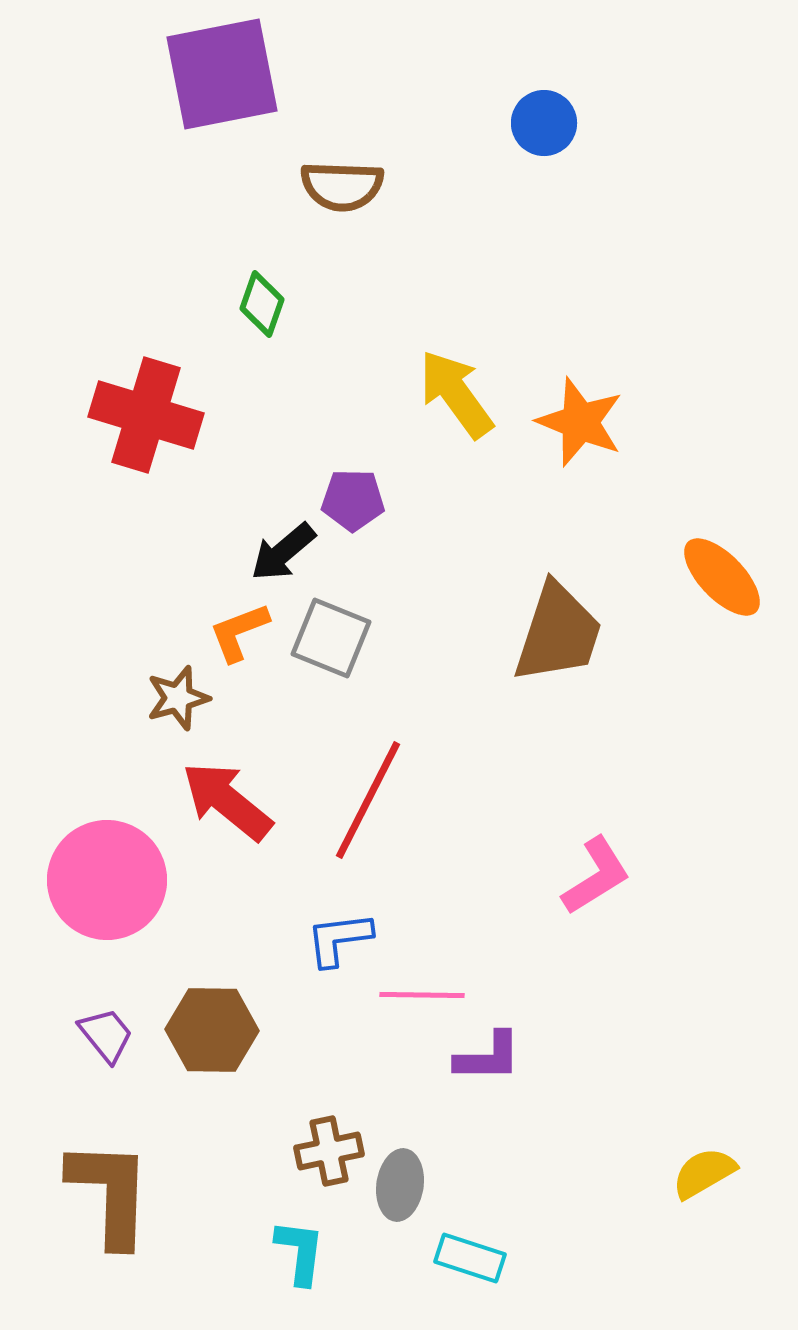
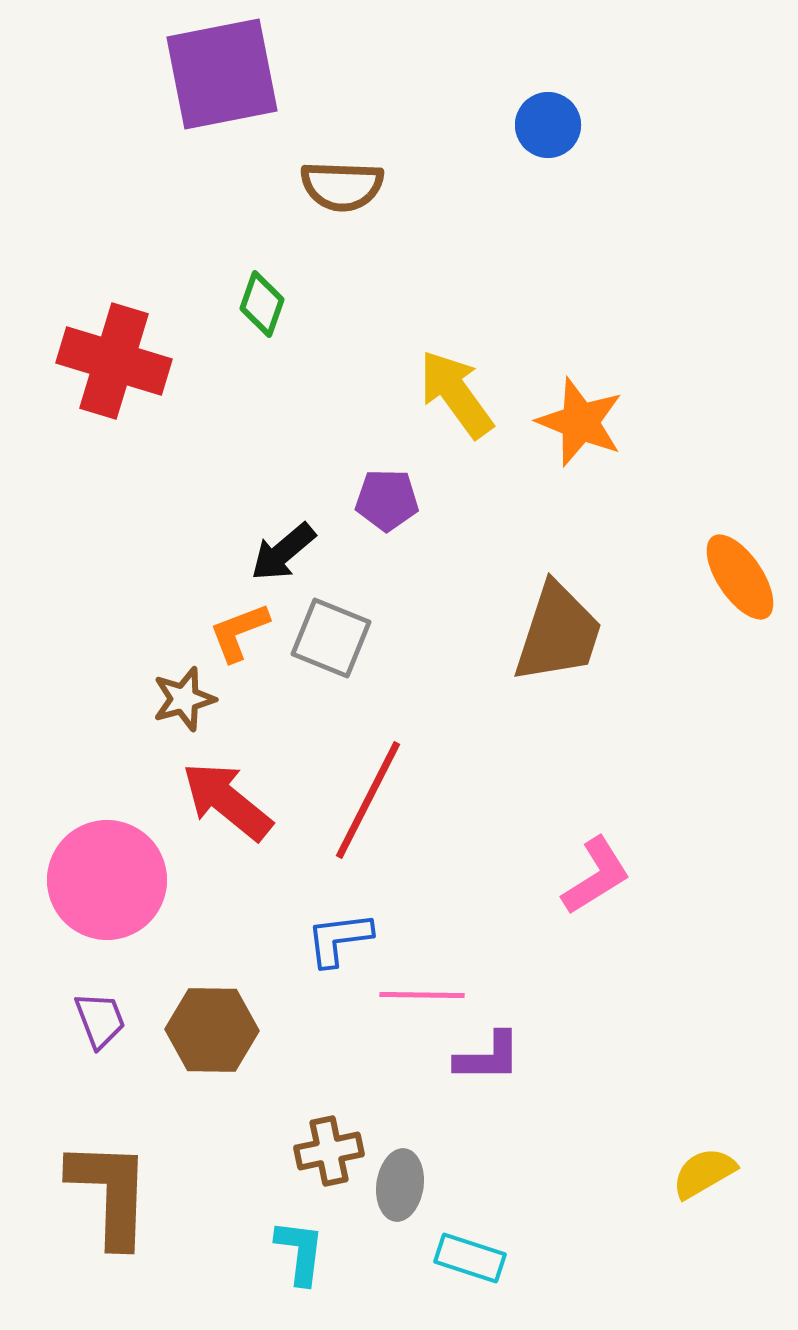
blue circle: moved 4 px right, 2 px down
red cross: moved 32 px left, 54 px up
purple pentagon: moved 34 px right
orange ellipse: moved 18 px right; rotated 10 degrees clockwise
brown star: moved 6 px right, 1 px down
purple trapezoid: moved 6 px left, 15 px up; rotated 18 degrees clockwise
